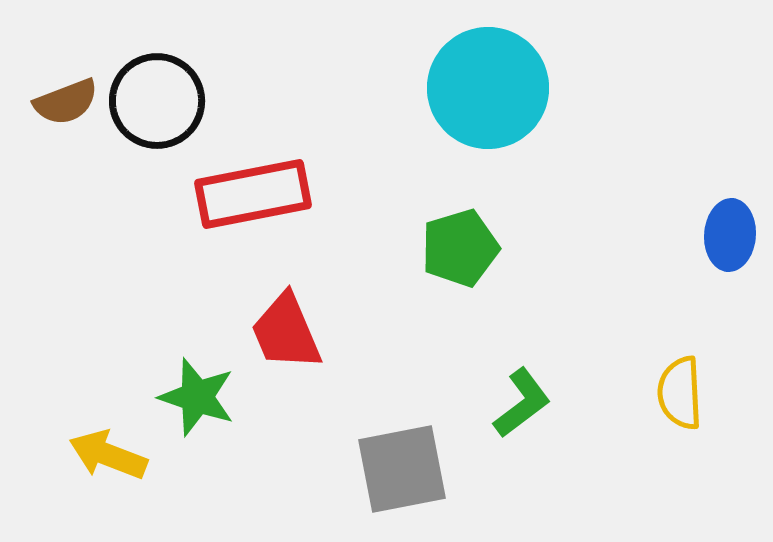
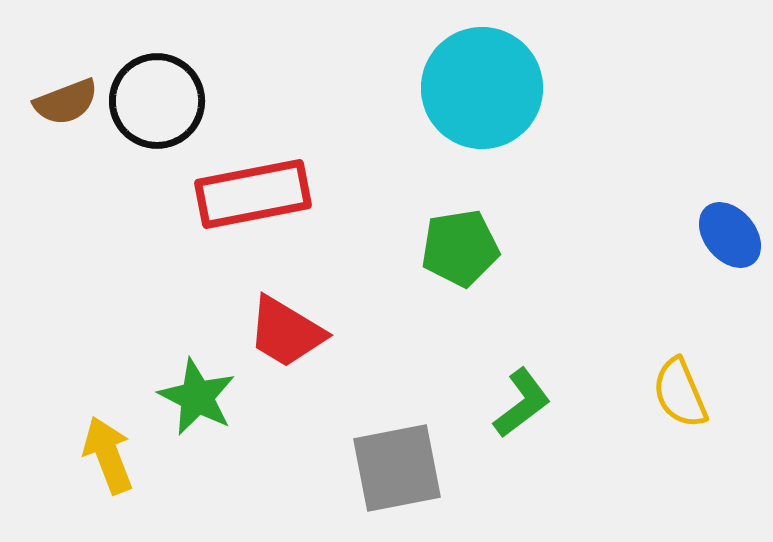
cyan circle: moved 6 px left
blue ellipse: rotated 44 degrees counterclockwise
green pentagon: rotated 8 degrees clockwise
red trapezoid: rotated 36 degrees counterclockwise
yellow semicircle: rotated 20 degrees counterclockwise
green star: rotated 8 degrees clockwise
yellow arrow: rotated 48 degrees clockwise
gray square: moved 5 px left, 1 px up
